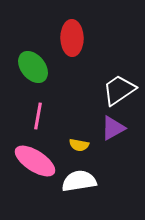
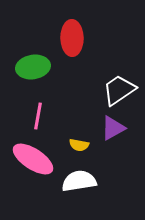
green ellipse: rotated 60 degrees counterclockwise
pink ellipse: moved 2 px left, 2 px up
